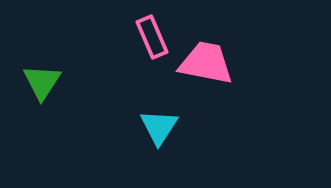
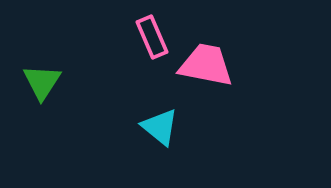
pink trapezoid: moved 2 px down
cyan triangle: moved 1 px right; rotated 24 degrees counterclockwise
